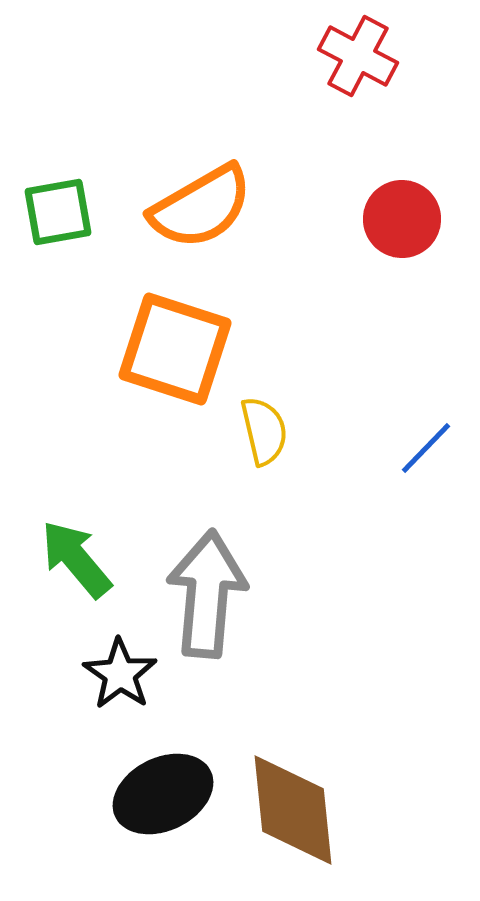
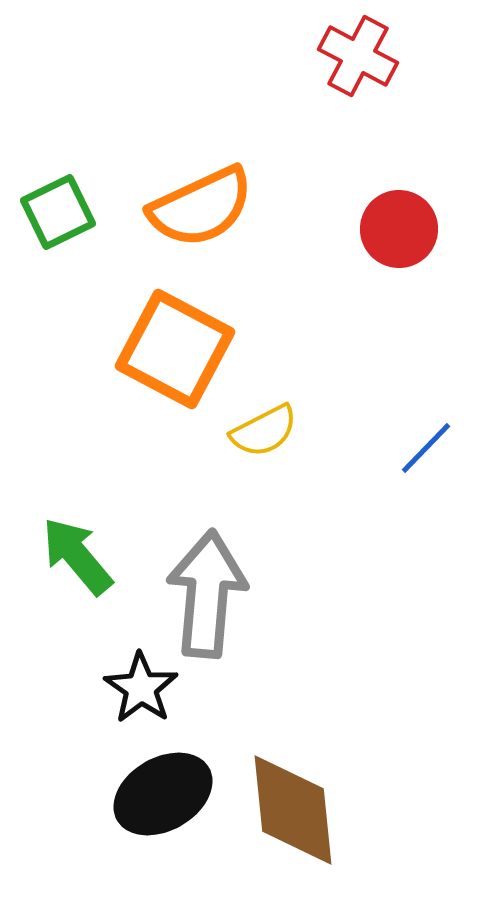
orange semicircle: rotated 5 degrees clockwise
green square: rotated 16 degrees counterclockwise
red circle: moved 3 px left, 10 px down
orange square: rotated 10 degrees clockwise
yellow semicircle: rotated 76 degrees clockwise
green arrow: moved 1 px right, 3 px up
black star: moved 21 px right, 14 px down
black ellipse: rotated 4 degrees counterclockwise
